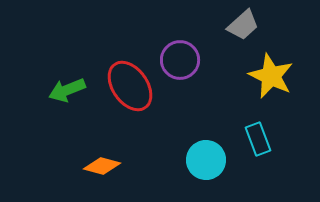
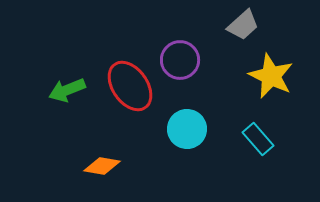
cyan rectangle: rotated 20 degrees counterclockwise
cyan circle: moved 19 px left, 31 px up
orange diamond: rotated 6 degrees counterclockwise
